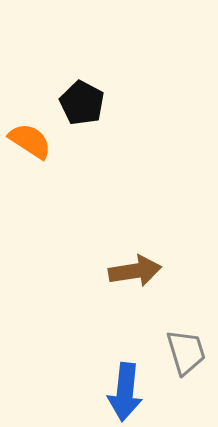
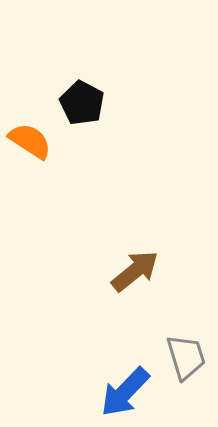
brown arrow: rotated 30 degrees counterclockwise
gray trapezoid: moved 5 px down
blue arrow: rotated 38 degrees clockwise
